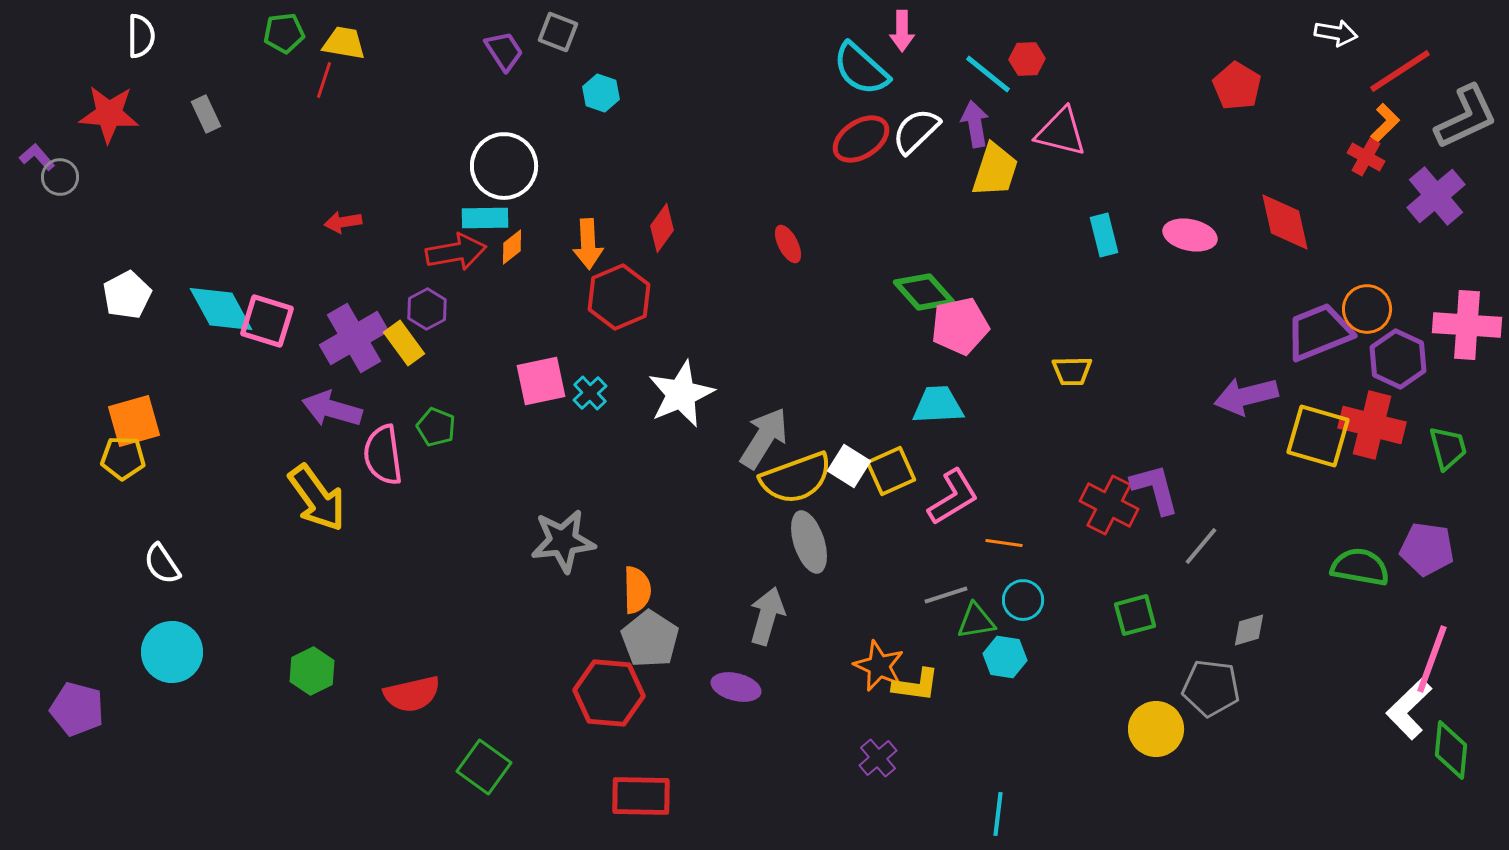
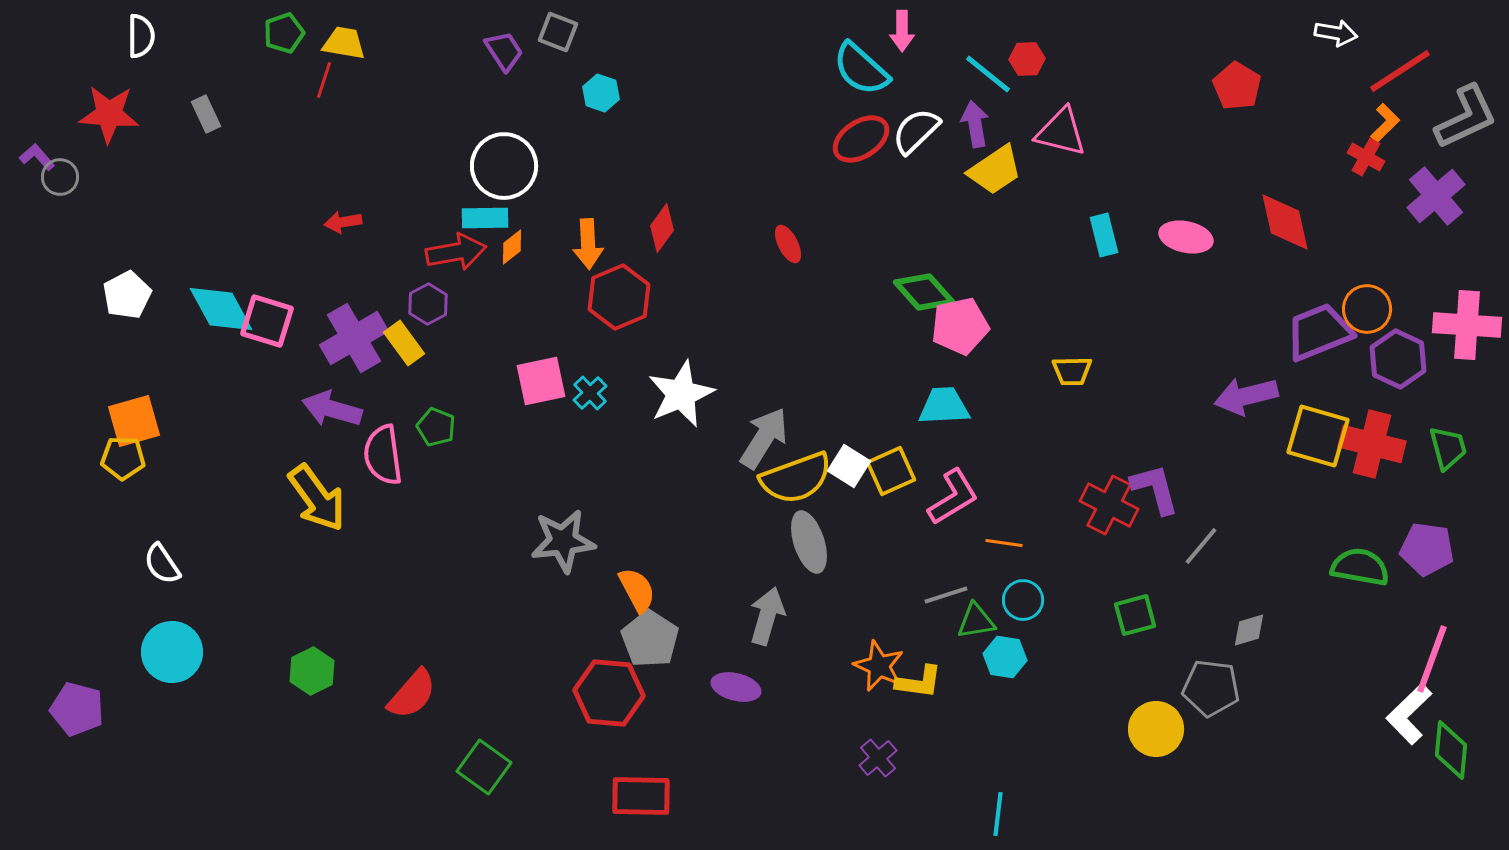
green pentagon at (284, 33): rotated 12 degrees counterclockwise
yellow trapezoid at (995, 170): rotated 38 degrees clockwise
pink ellipse at (1190, 235): moved 4 px left, 2 px down
purple hexagon at (427, 309): moved 1 px right, 5 px up
cyan trapezoid at (938, 405): moved 6 px right, 1 px down
red cross at (1372, 425): moved 19 px down
orange semicircle at (637, 590): rotated 27 degrees counterclockwise
yellow L-shape at (916, 685): moved 3 px right, 3 px up
red semicircle at (412, 694): rotated 36 degrees counterclockwise
white L-shape at (1409, 709): moved 5 px down
